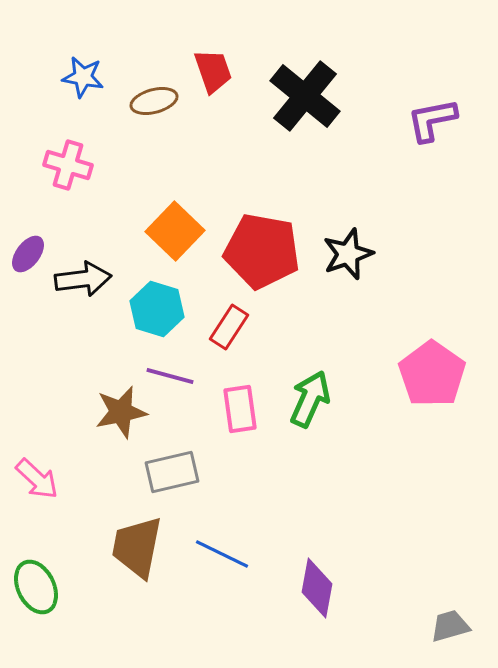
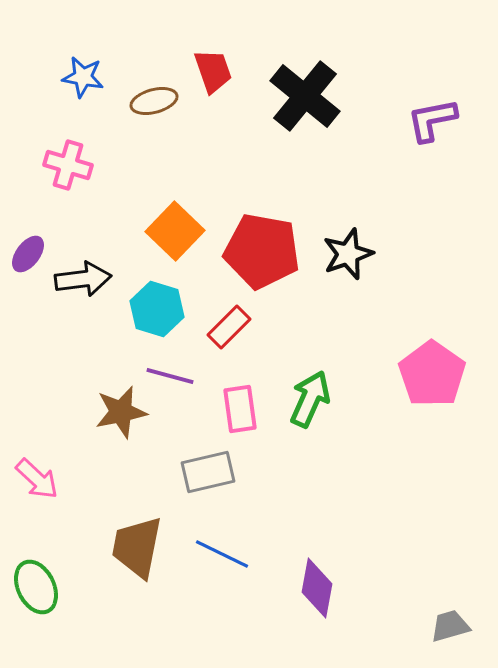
red rectangle: rotated 12 degrees clockwise
gray rectangle: moved 36 px right
